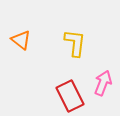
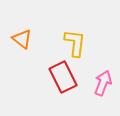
orange triangle: moved 1 px right, 1 px up
red rectangle: moved 7 px left, 19 px up
